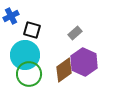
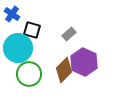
blue cross: moved 1 px right, 2 px up; rotated 28 degrees counterclockwise
gray rectangle: moved 6 px left, 1 px down
cyan circle: moved 7 px left, 7 px up
brown diamond: rotated 10 degrees counterclockwise
